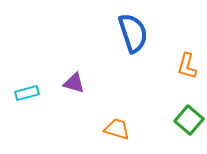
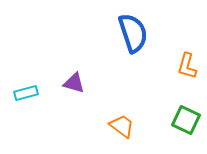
cyan rectangle: moved 1 px left
green square: moved 3 px left; rotated 16 degrees counterclockwise
orange trapezoid: moved 5 px right, 3 px up; rotated 20 degrees clockwise
